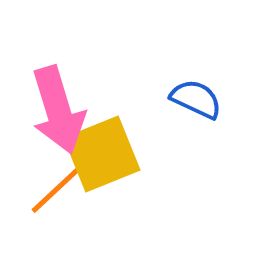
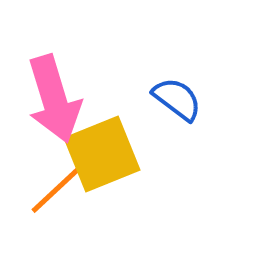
blue semicircle: moved 19 px left; rotated 12 degrees clockwise
pink arrow: moved 4 px left, 11 px up
